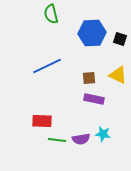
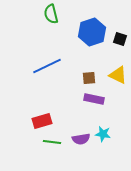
blue hexagon: moved 1 px up; rotated 16 degrees counterclockwise
red rectangle: rotated 18 degrees counterclockwise
green line: moved 5 px left, 2 px down
